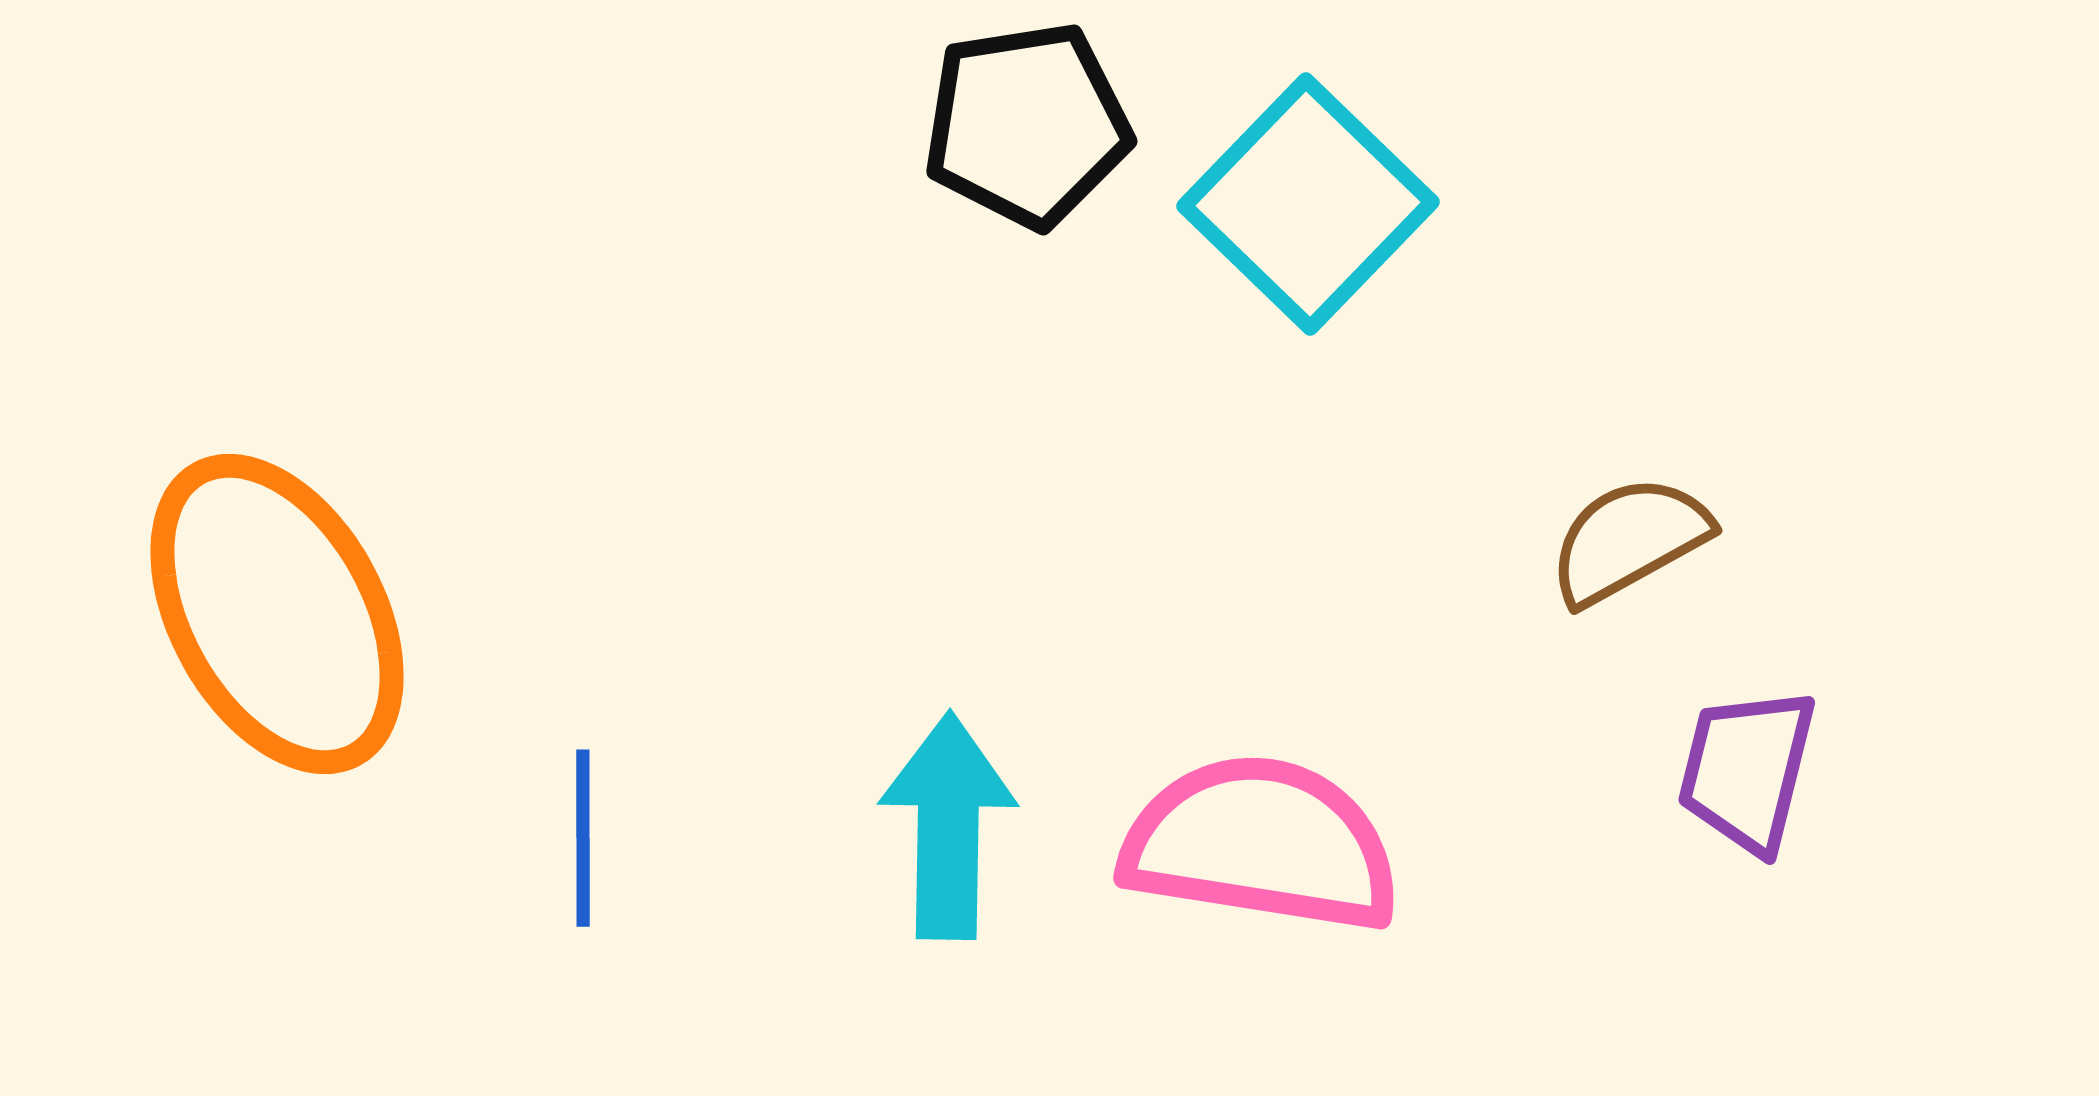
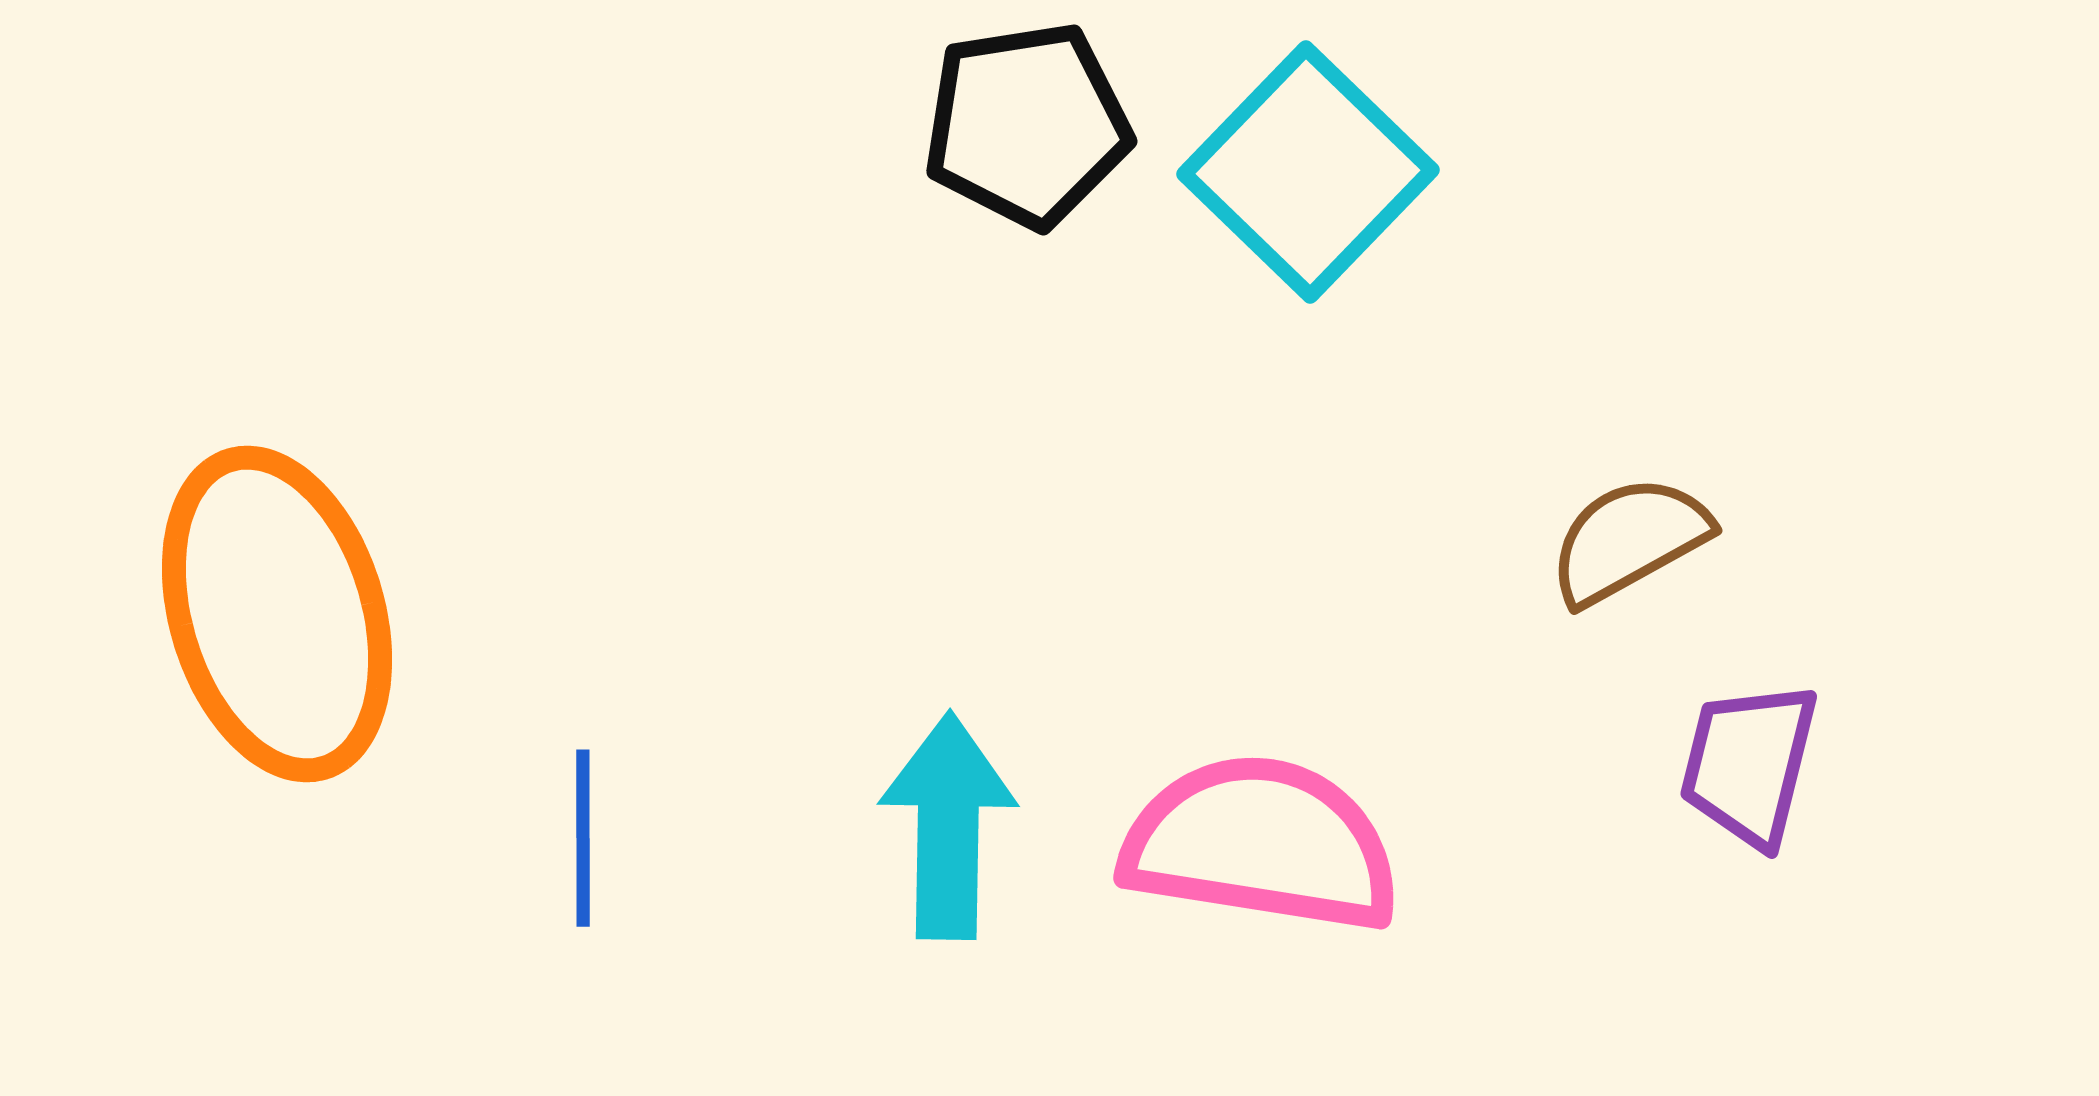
cyan square: moved 32 px up
orange ellipse: rotated 12 degrees clockwise
purple trapezoid: moved 2 px right, 6 px up
